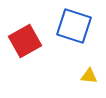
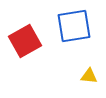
blue square: rotated 27 degrees counterclockwise
